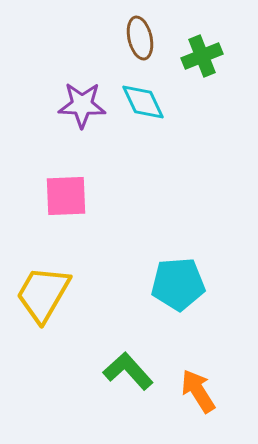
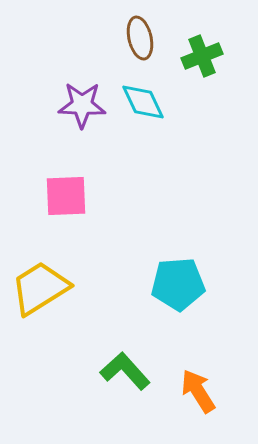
yellow trapezoid: moved 3 px left, 6 px up; rotated 28 degrees clockwise
green L-shape: moved 3 px left
